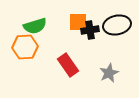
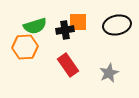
black cross: moved 25 px left
